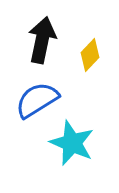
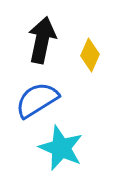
yellow diamond: rotated 20 degrees counterclockwise
cyan star: moved 11 px left, 5 px down
